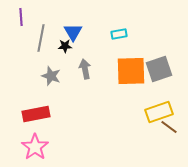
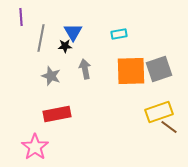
red rectangle: moved 21 px right
